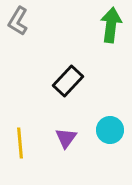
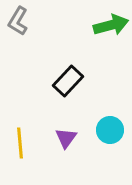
green arrow: rotated 68 degrees clockwise
